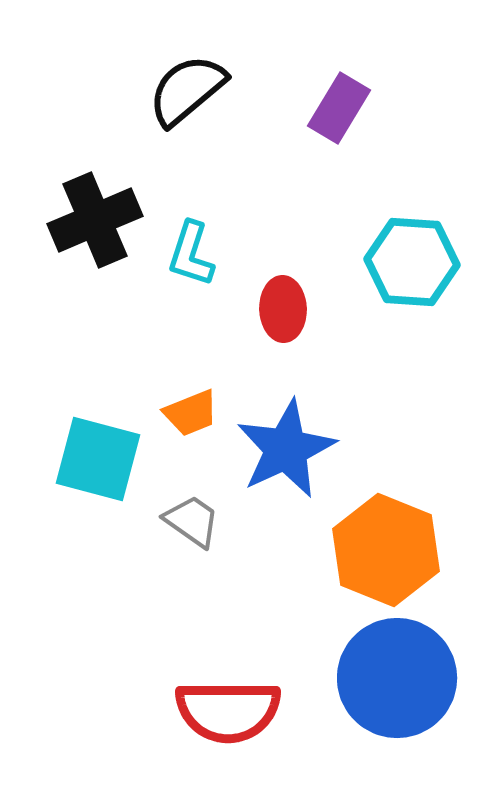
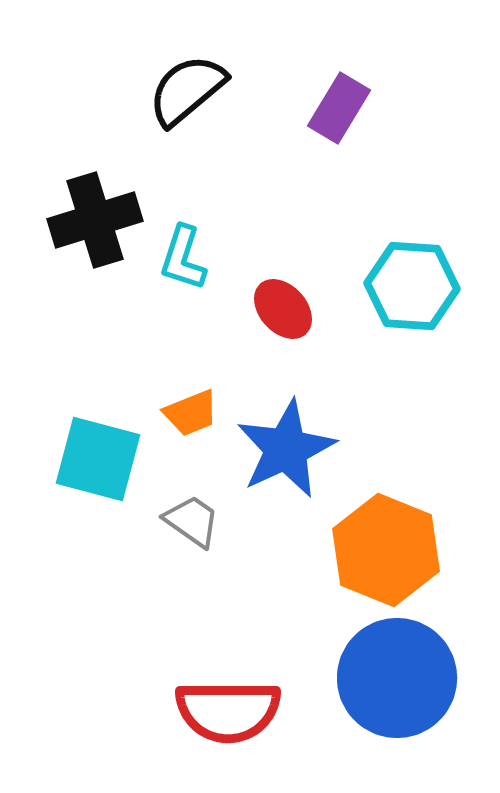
black cross: rotated 6 degrees clockwise
cyan L-shape: moved 8 px left, 4 px down
cyan hexagon: moved 24 px down
red ellipse: rotated 40 degrees counterclockwise
